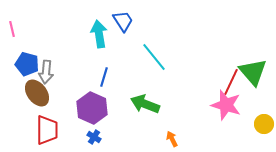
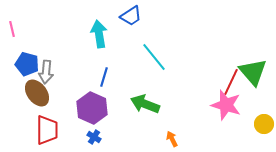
blue trapezoid: moved 8 px right, 5 px up; rotated 90 degrees clockwise
